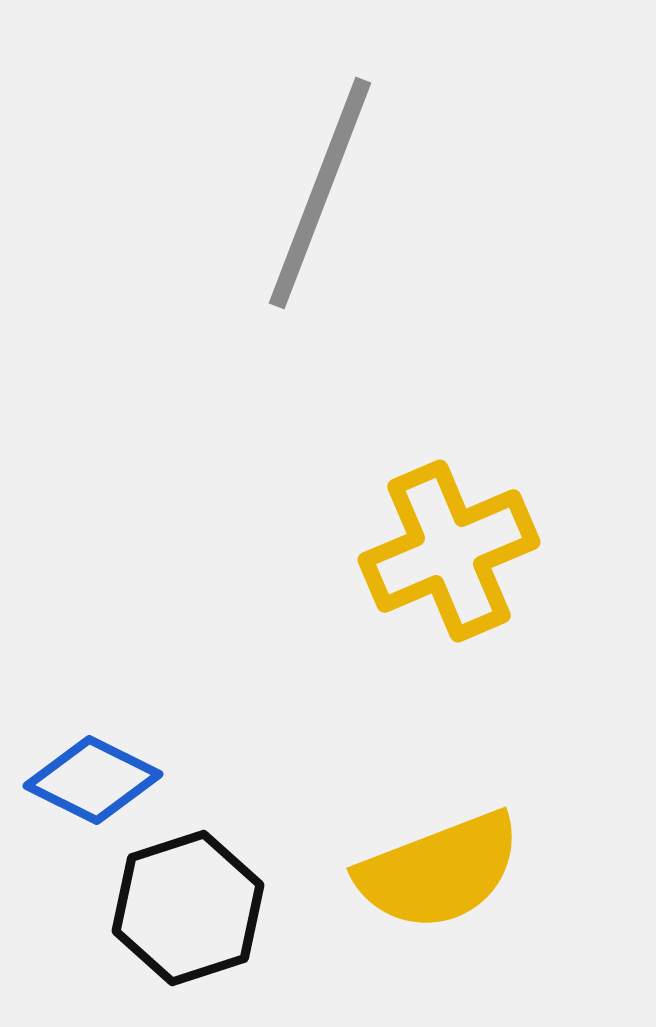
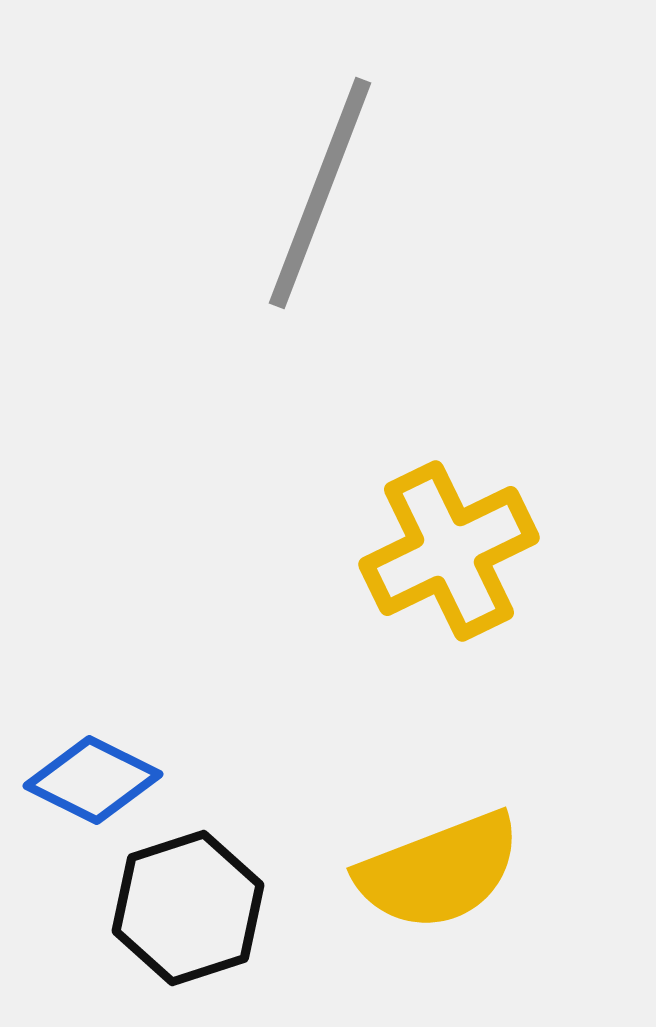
yellow cross: rotated 3 degrees counterclockwise
